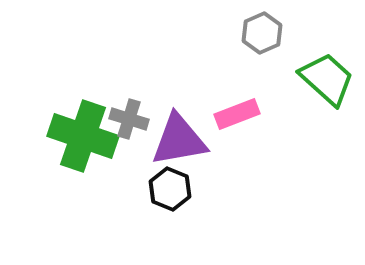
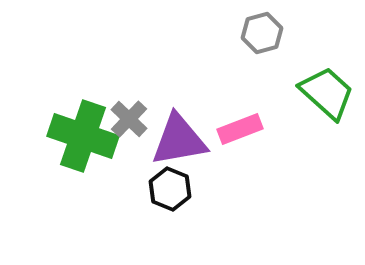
gray hexagon: rotated 9 degrees clockwise
green trapezoid: moved 14 px down
pink rectangle: moved 3 px right, 15 px down
gray cross: rotated 27 degrees clockwise
